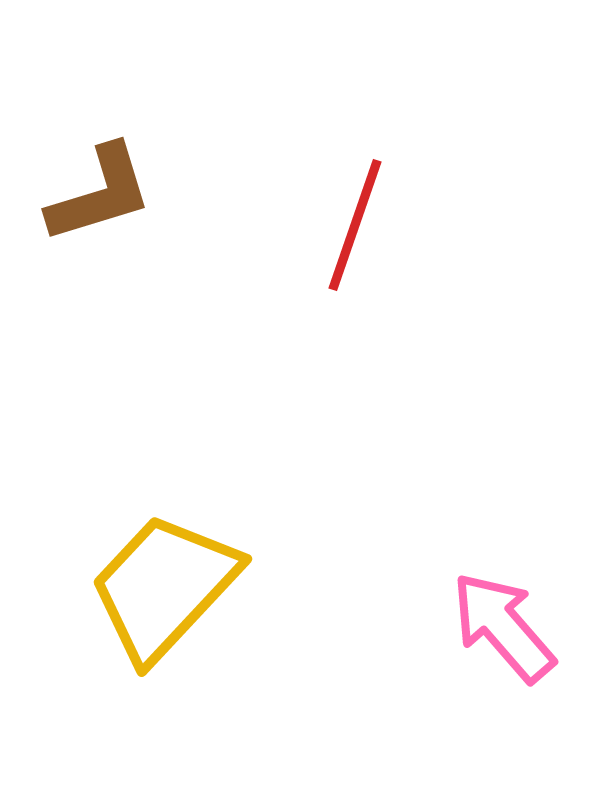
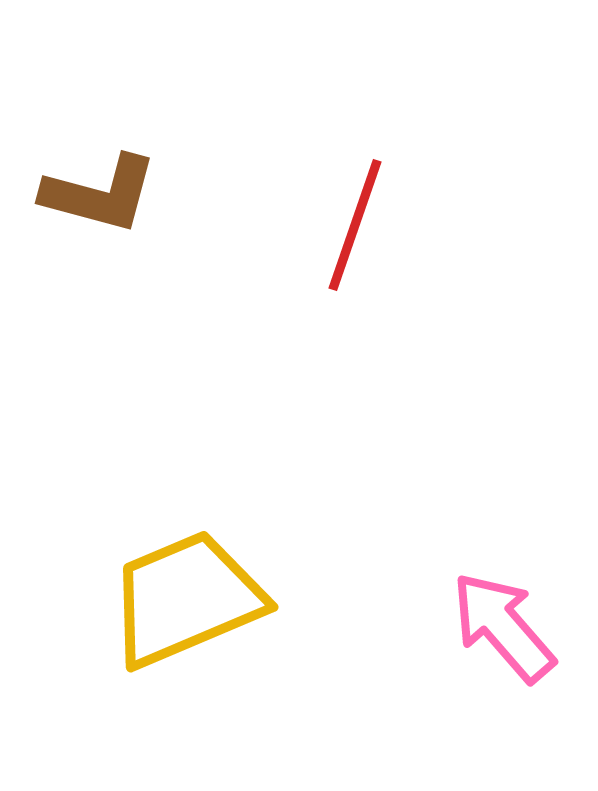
brown L-shape: rotated 32 degrees clockwise
yellow trapezoid: moved 22 px right, 12 px down; rotated 24 degrees clockwise
